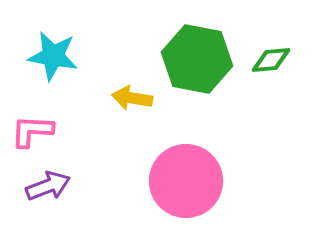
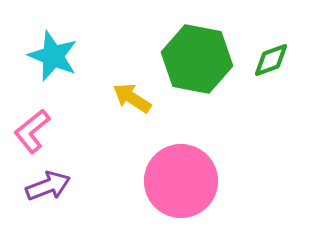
cyan star: rotated 12 degrees clockwise
green diamond: rotated 15 degrees counterclockwise
yellow arrow: rotated 24 degrees clockwise
pink L-shape: rotated 42 degrees counterclockwise
pink circle: moved 5 px left
